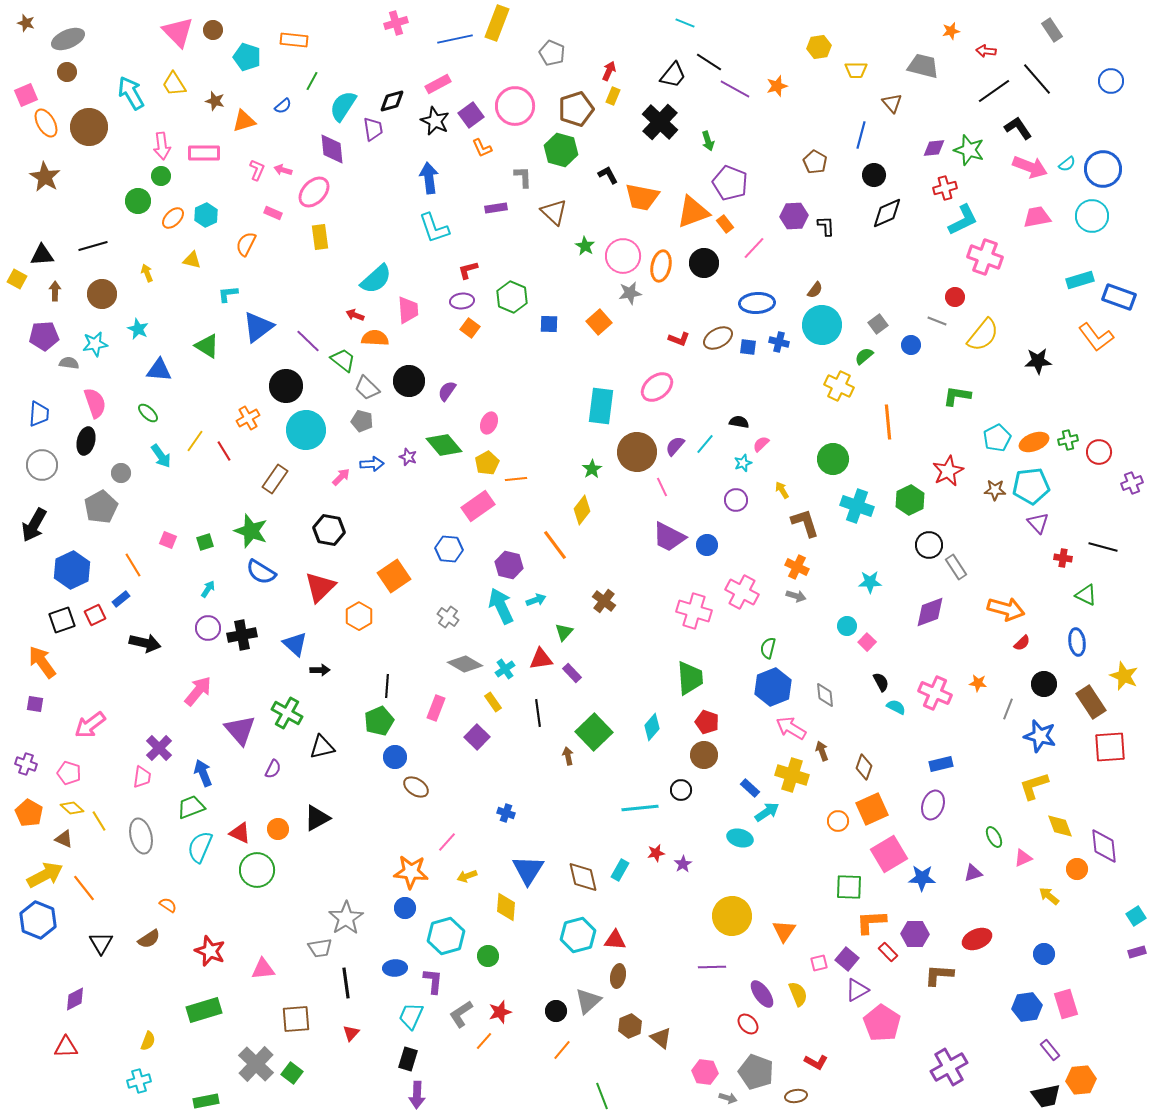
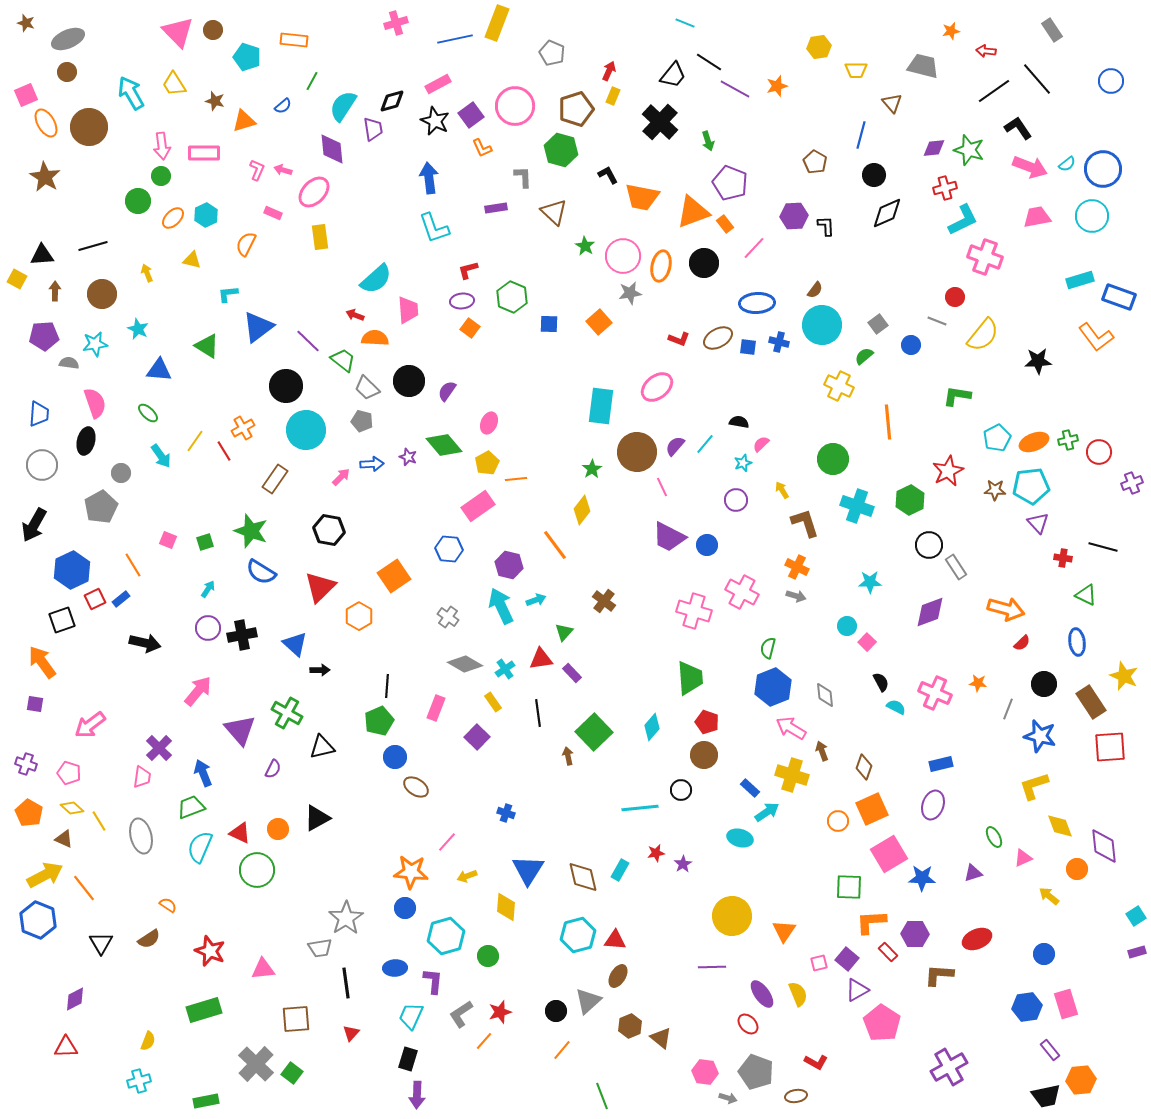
orange cross at (248, 418): moved 5 px left, 10 px down
red square at (95, 615): moved 16 px up
brown ellipse at (618, 976): rotated 20 degrees clockwise
